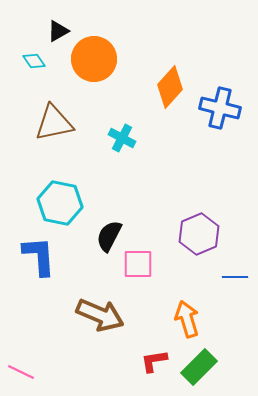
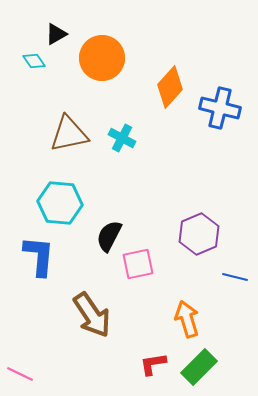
black triangle: moved 2 px left, 3 px down
orange circle: moved 8 px right, 1 px up
brown triangle: moved 15 px right, 11 px down
cyan hexagon: rotated 6 degrees counterclockwise
blue L-shape: rotated 9 degrees clockwise
pink square: rotated 12 degrees counterclockwise
blue line: rotated 15 degrees clockwise
brown arrow: moved 8 px left; rotated 33 degrees clockwise
red L-shape: moved 1 px left, 3 px down
pink line: moved 1 px left, 2 px down
